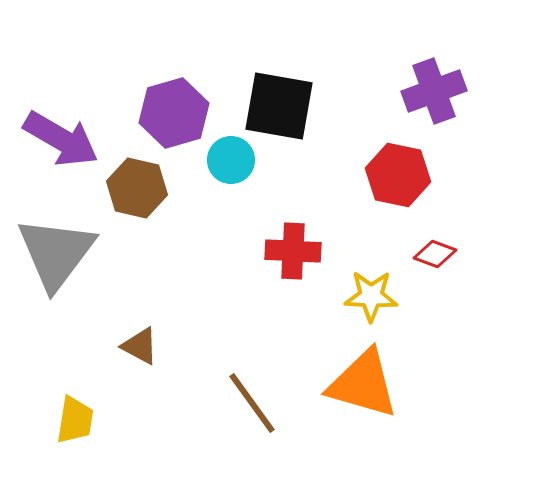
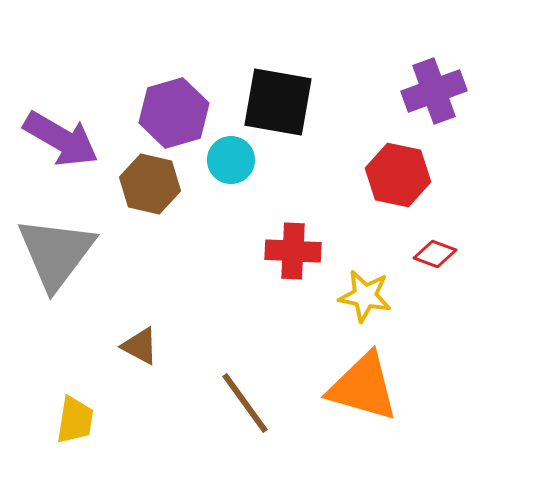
black square: moved 1 px left, 4 px up
brown hexagon: moved 13 px right, 4 px up
yellow star: moved 6 px left; rotated 8 degrees clockwise
orange triangle: moved 3 px down
brown line: moved 7 px left
